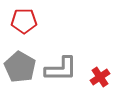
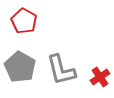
red pentagon: rotated 30 degrees clockwise
gray L-shape: moved 1 px down; rotated 76 degrees clockwise
